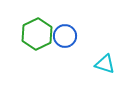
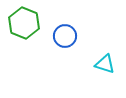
green hexagon: moved 13 px left, 11 px up; rotated 12 degrees counterclockwise
